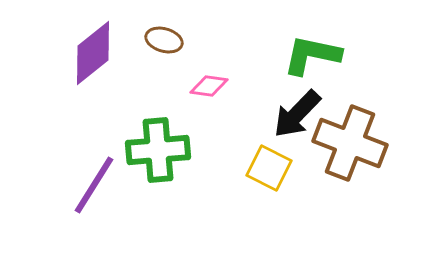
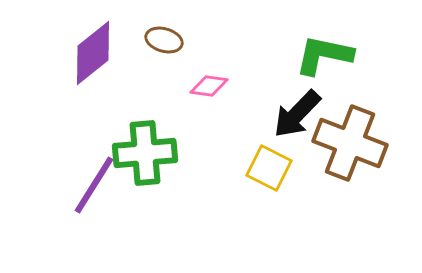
green L-shape: moved 12 px right
green cross: moved 13 px left, 3 px down
